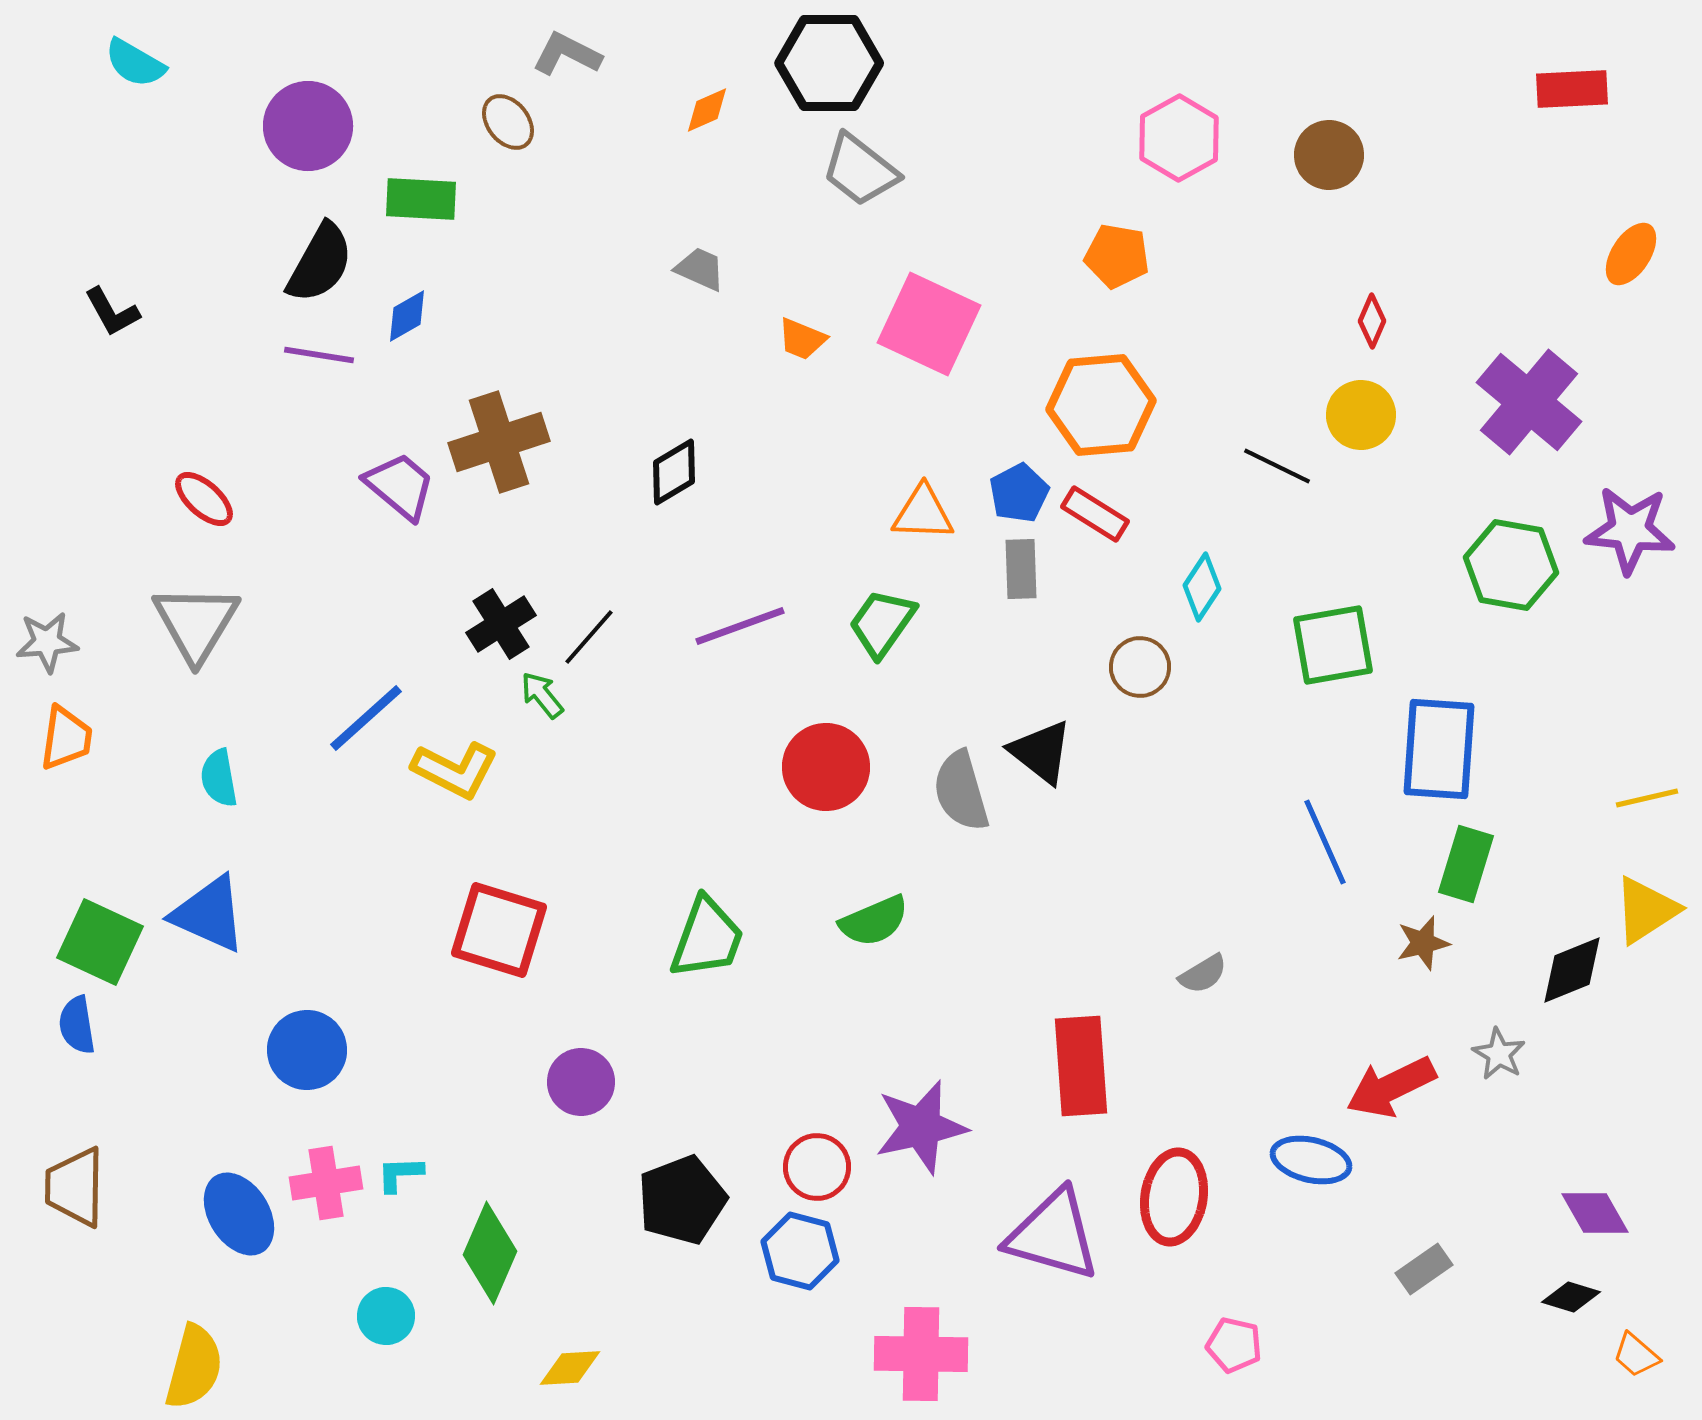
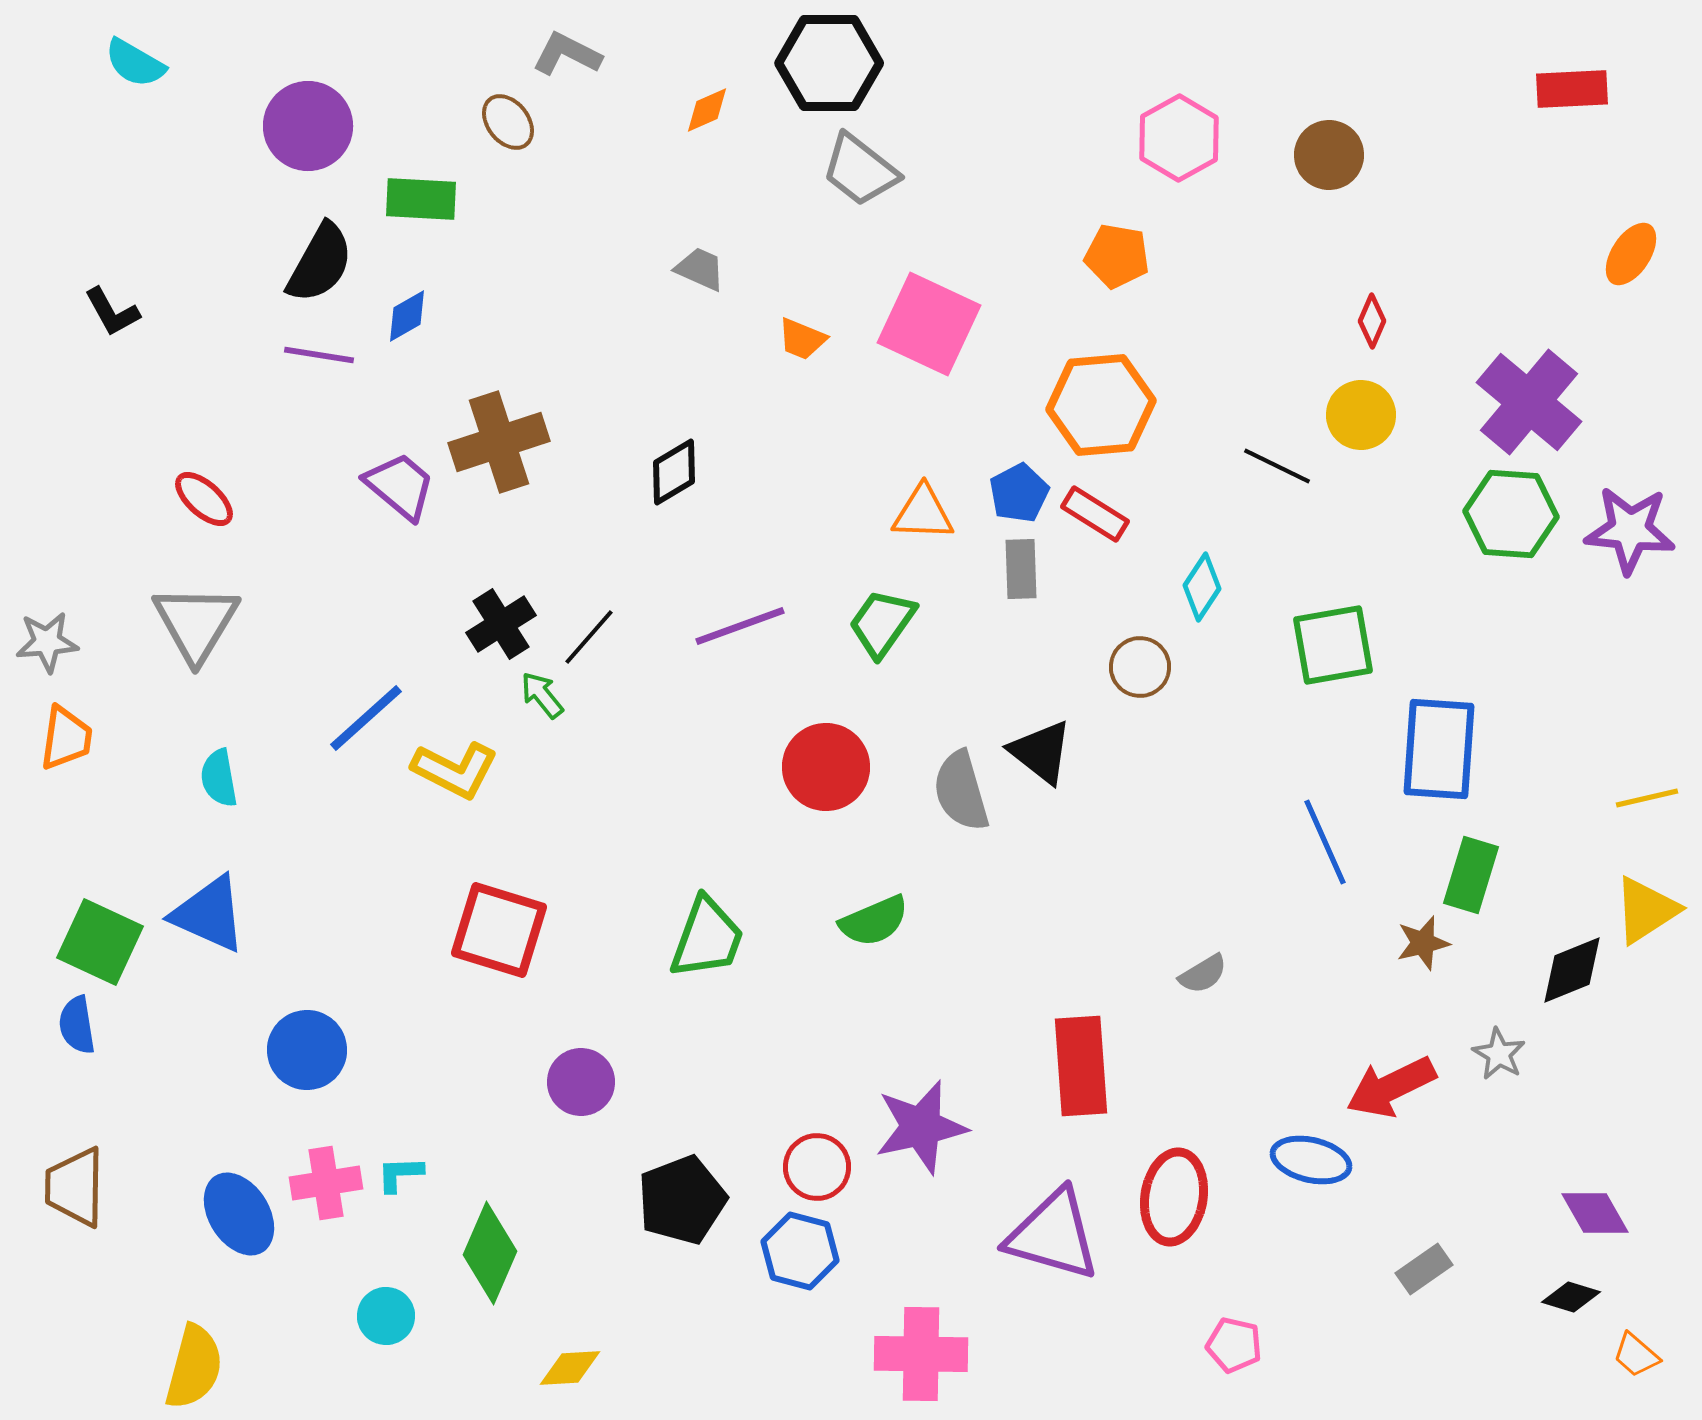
green hexagon at (1511, 565): moved 51 px up; rotated 6 degrees counterclockwise
green rectangle at (1466, 864): moved 5 px right, 11 px down
